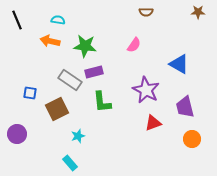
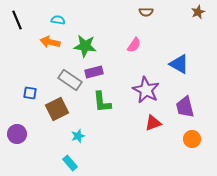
brown star: rotated 24 degrees counterclockwise
orange arrow: moved 1 px down
